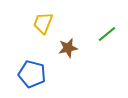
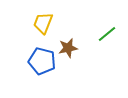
blue pentagon: moved 10 px right, 13 px up
